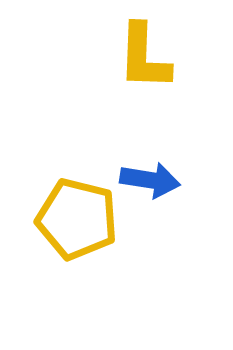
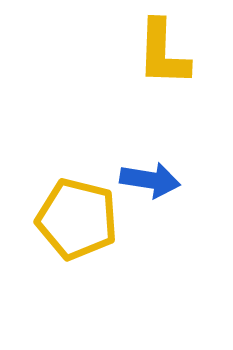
yellow L-shape: moved 19 px right, 4 px up
